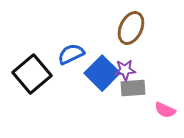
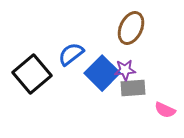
blue semicircle: rotated 12 degrees counterclockwise
